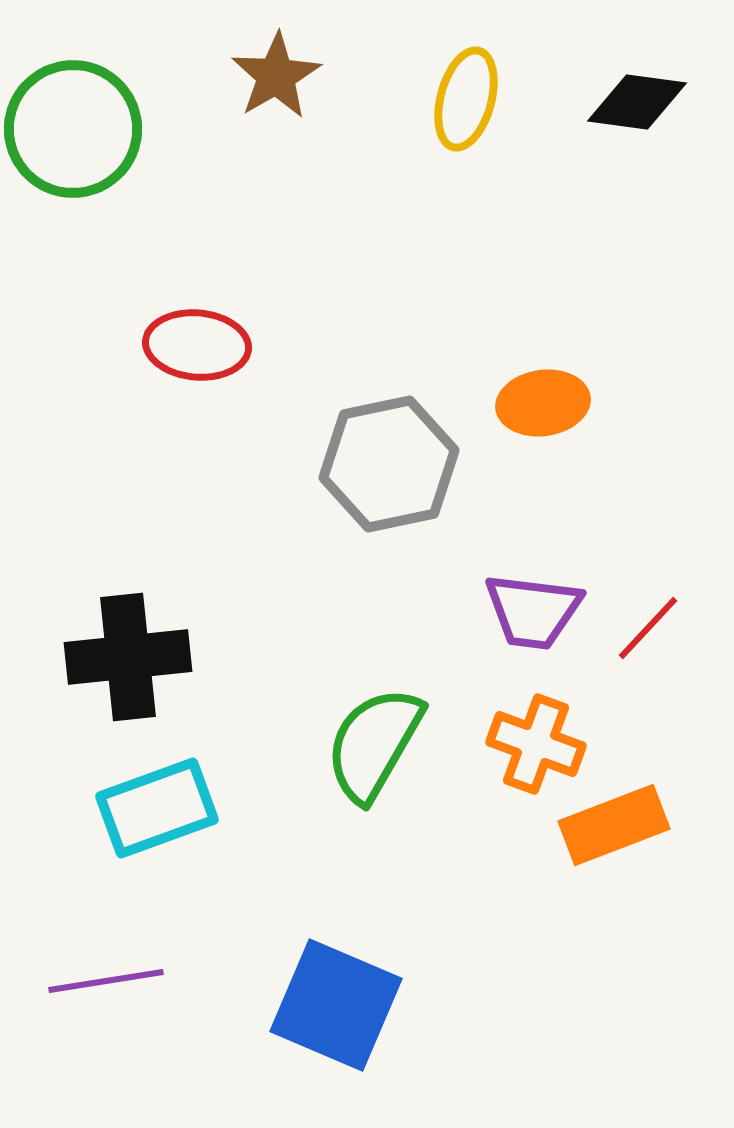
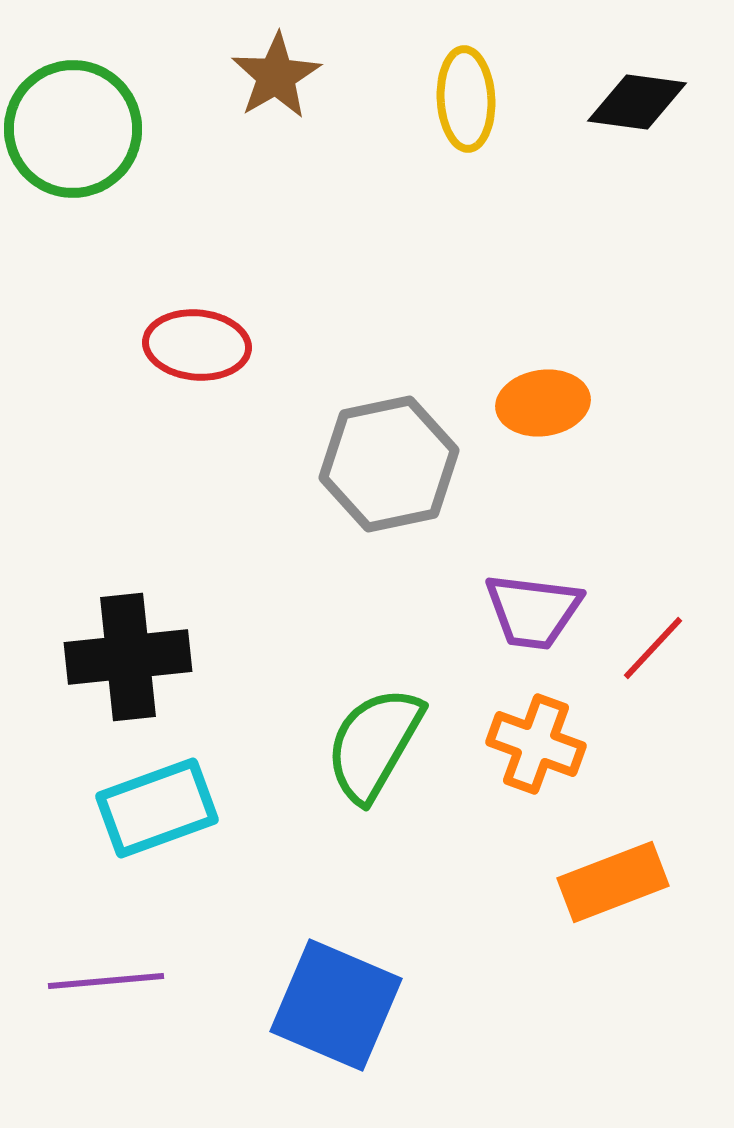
yellow ellipse: rotated 18 degrees counterclockwise
red line: moved 5 px right, 20 px down
orange rectangle: moved 1 px left, 57 px down
purple line: rotated 4 degrees clockwise
